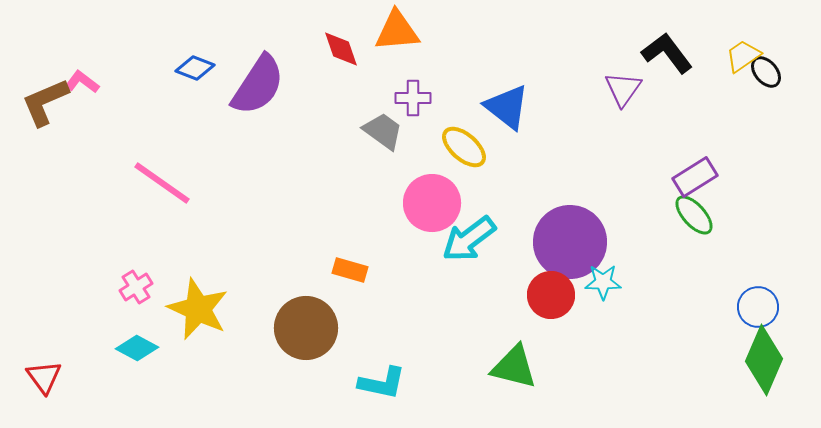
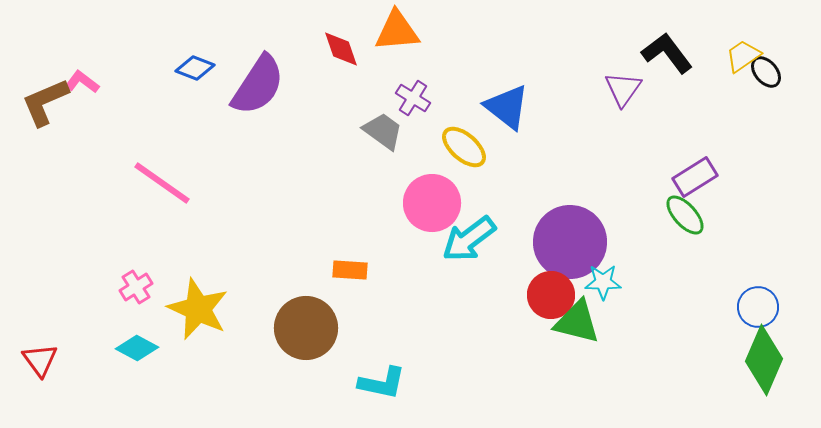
purple cross: rotated 32 degrees clockwise
green ellipse: moved 9 px left
orange rectangle: rotated 12 degrees counterclockwise
green triangle: moved 63 px right, 45 px up
red triangle: moved 4 px left, 17 px up
